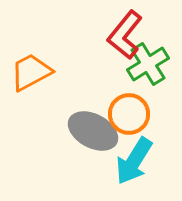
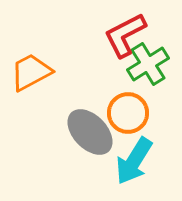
red L-shape: rotated 24 degrees clockwise
orange circle: moved 1 px left, 1 px up
gray ellipse: moved 3 px left, 1 px down; rotated 18 degrees clockwise
